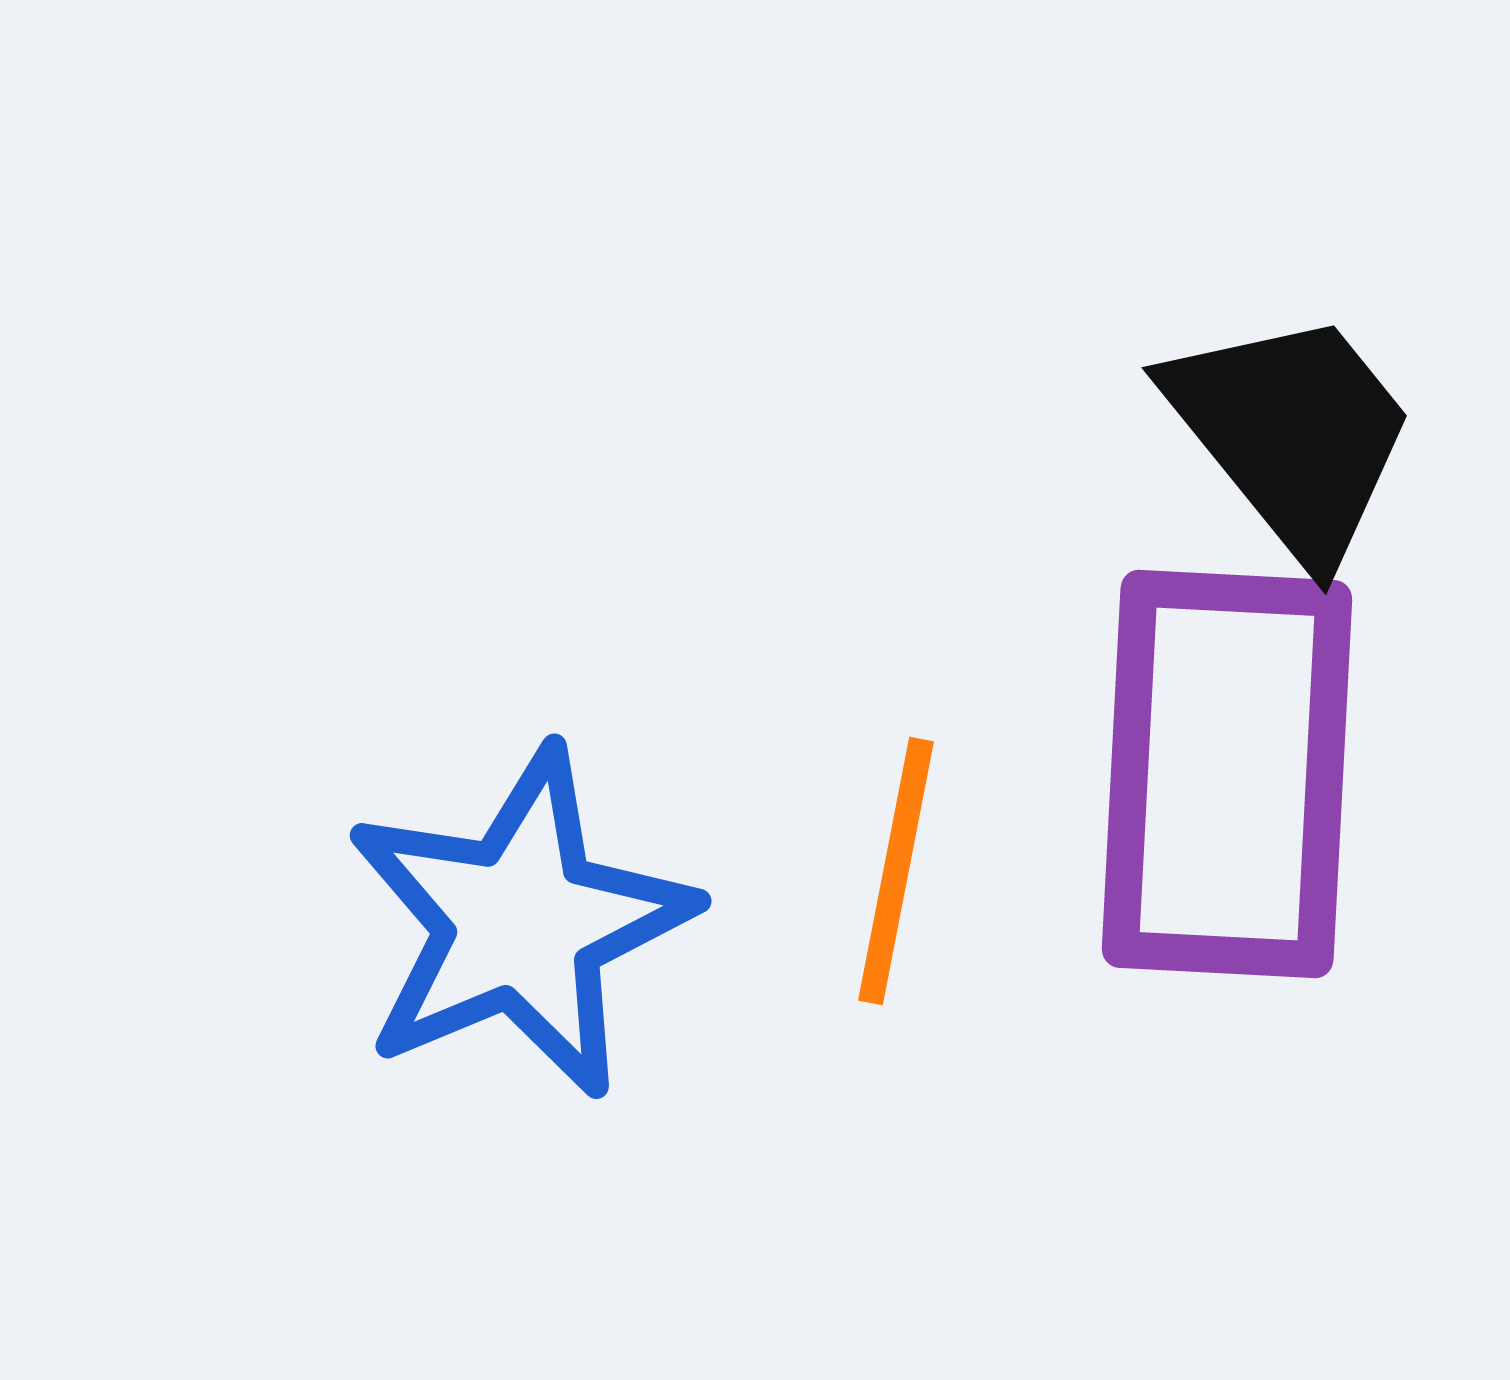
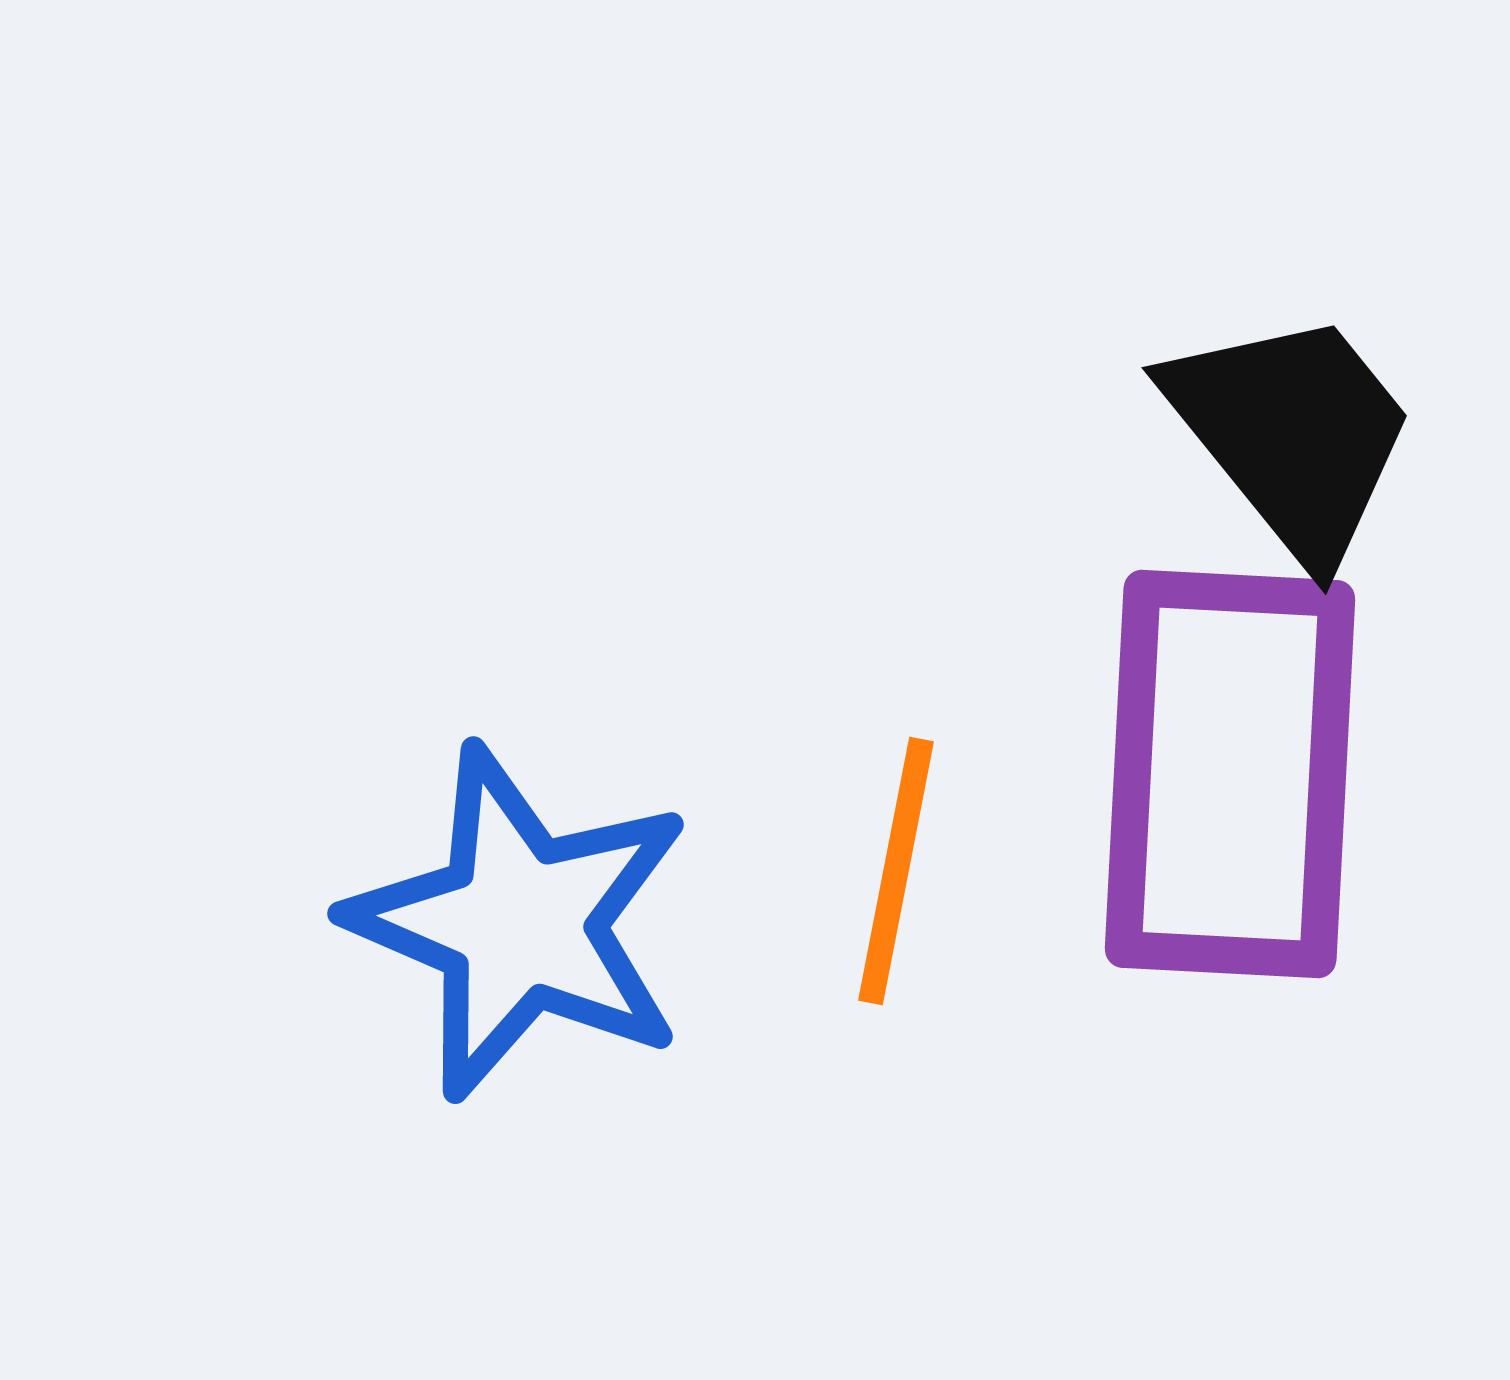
purple rectangle: moved 3 px right
blue star: rotated 26 degrees counterclockwise
